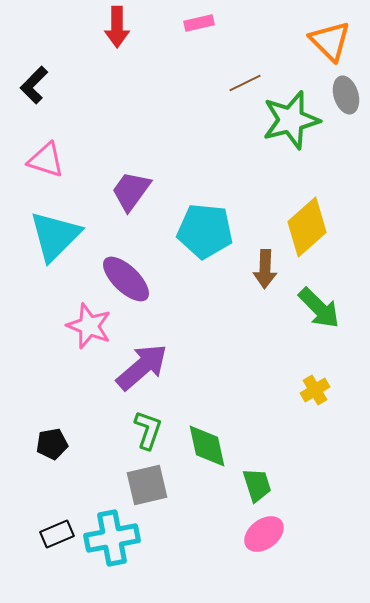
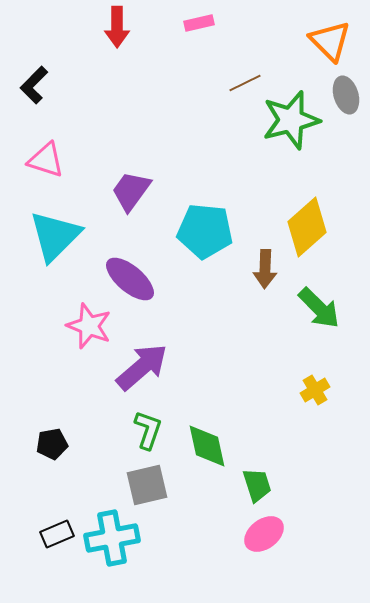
purple ellipse: moved 4 px right; rotated 4 degrees counterclockwise
